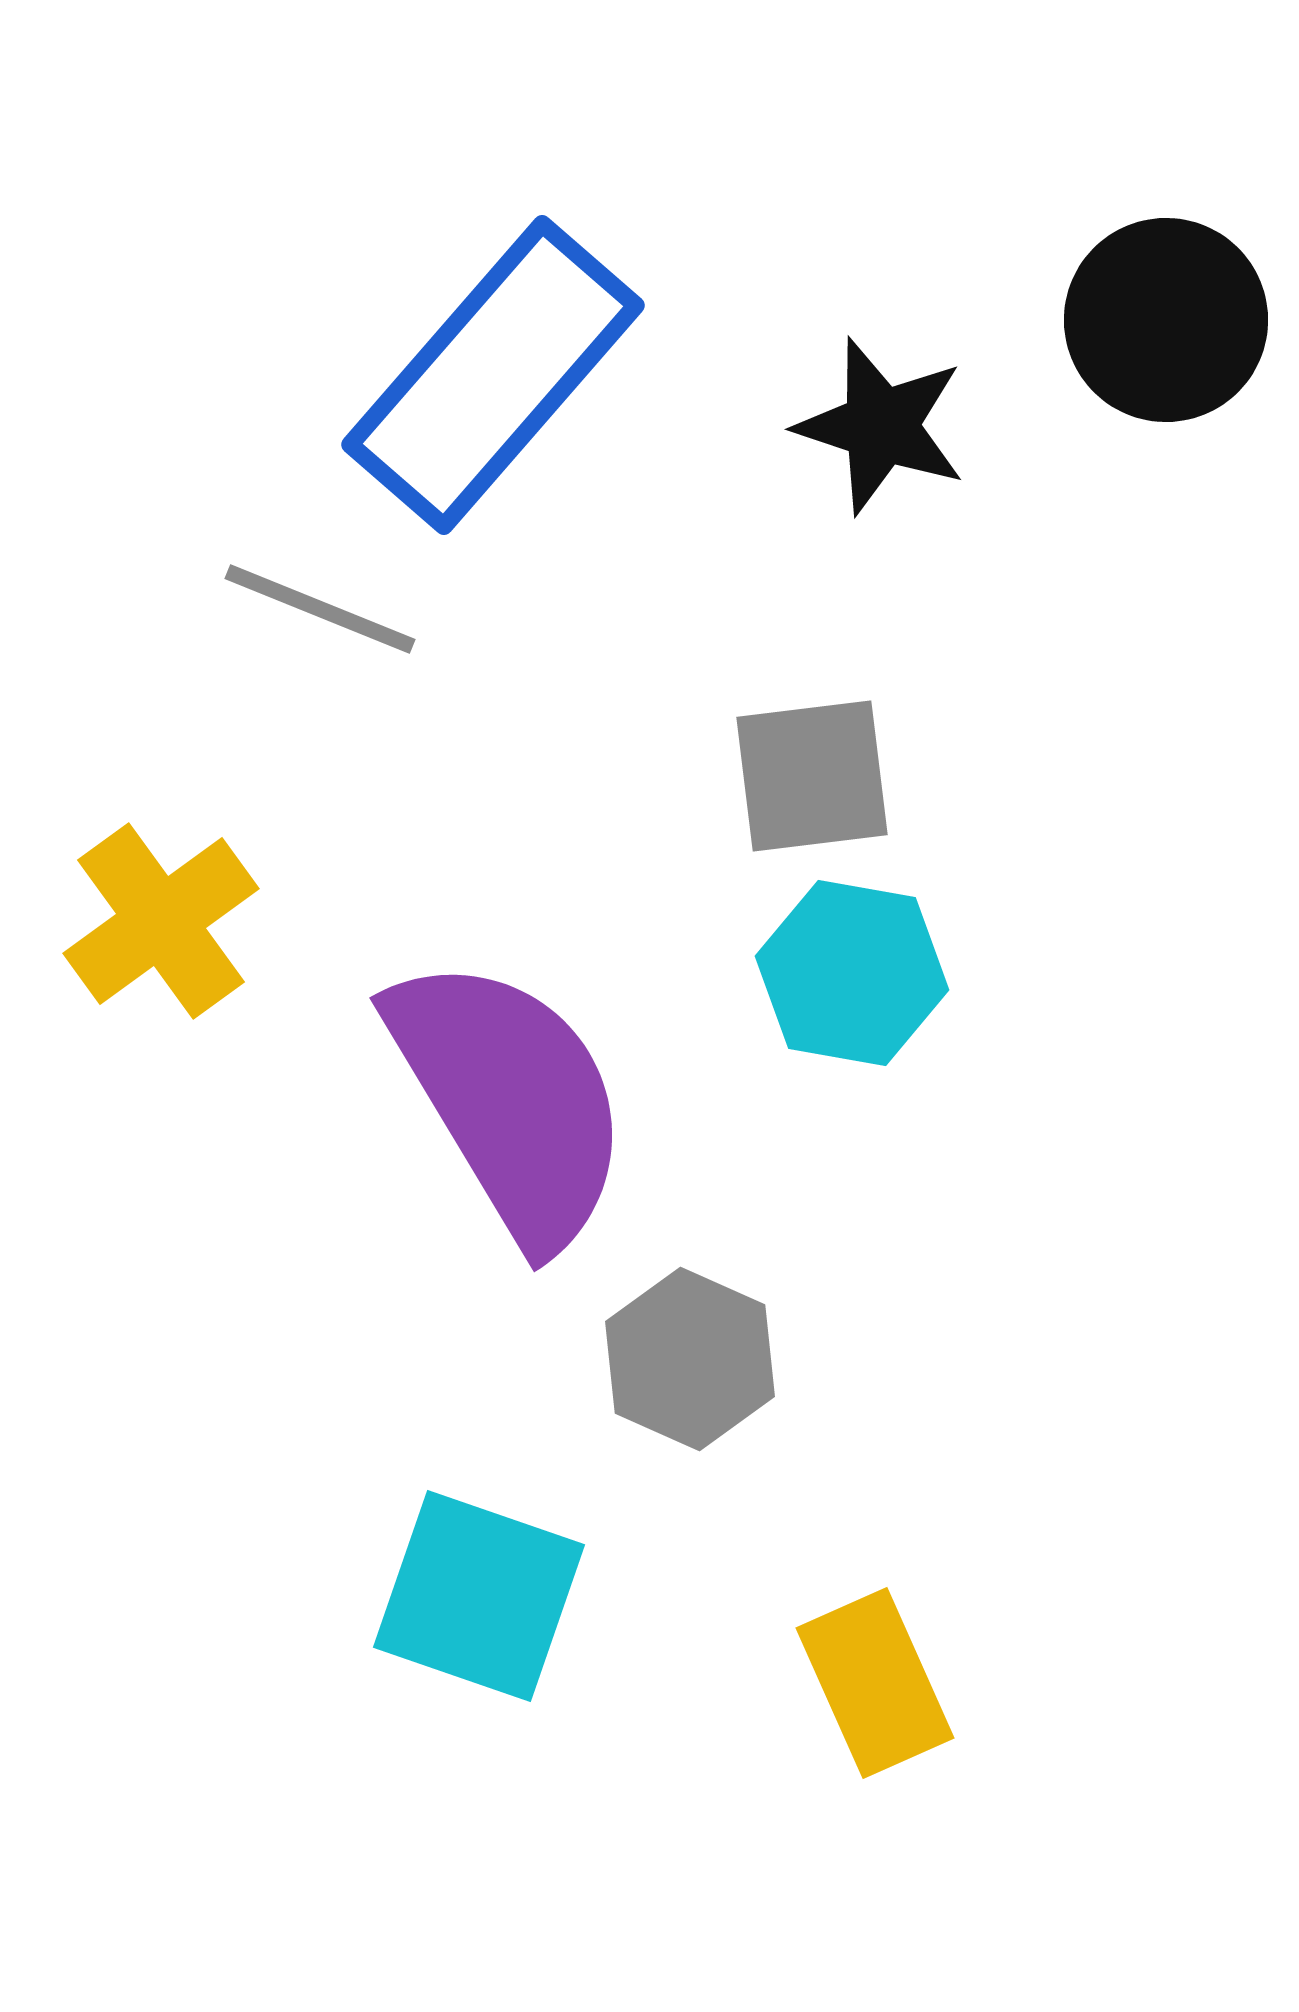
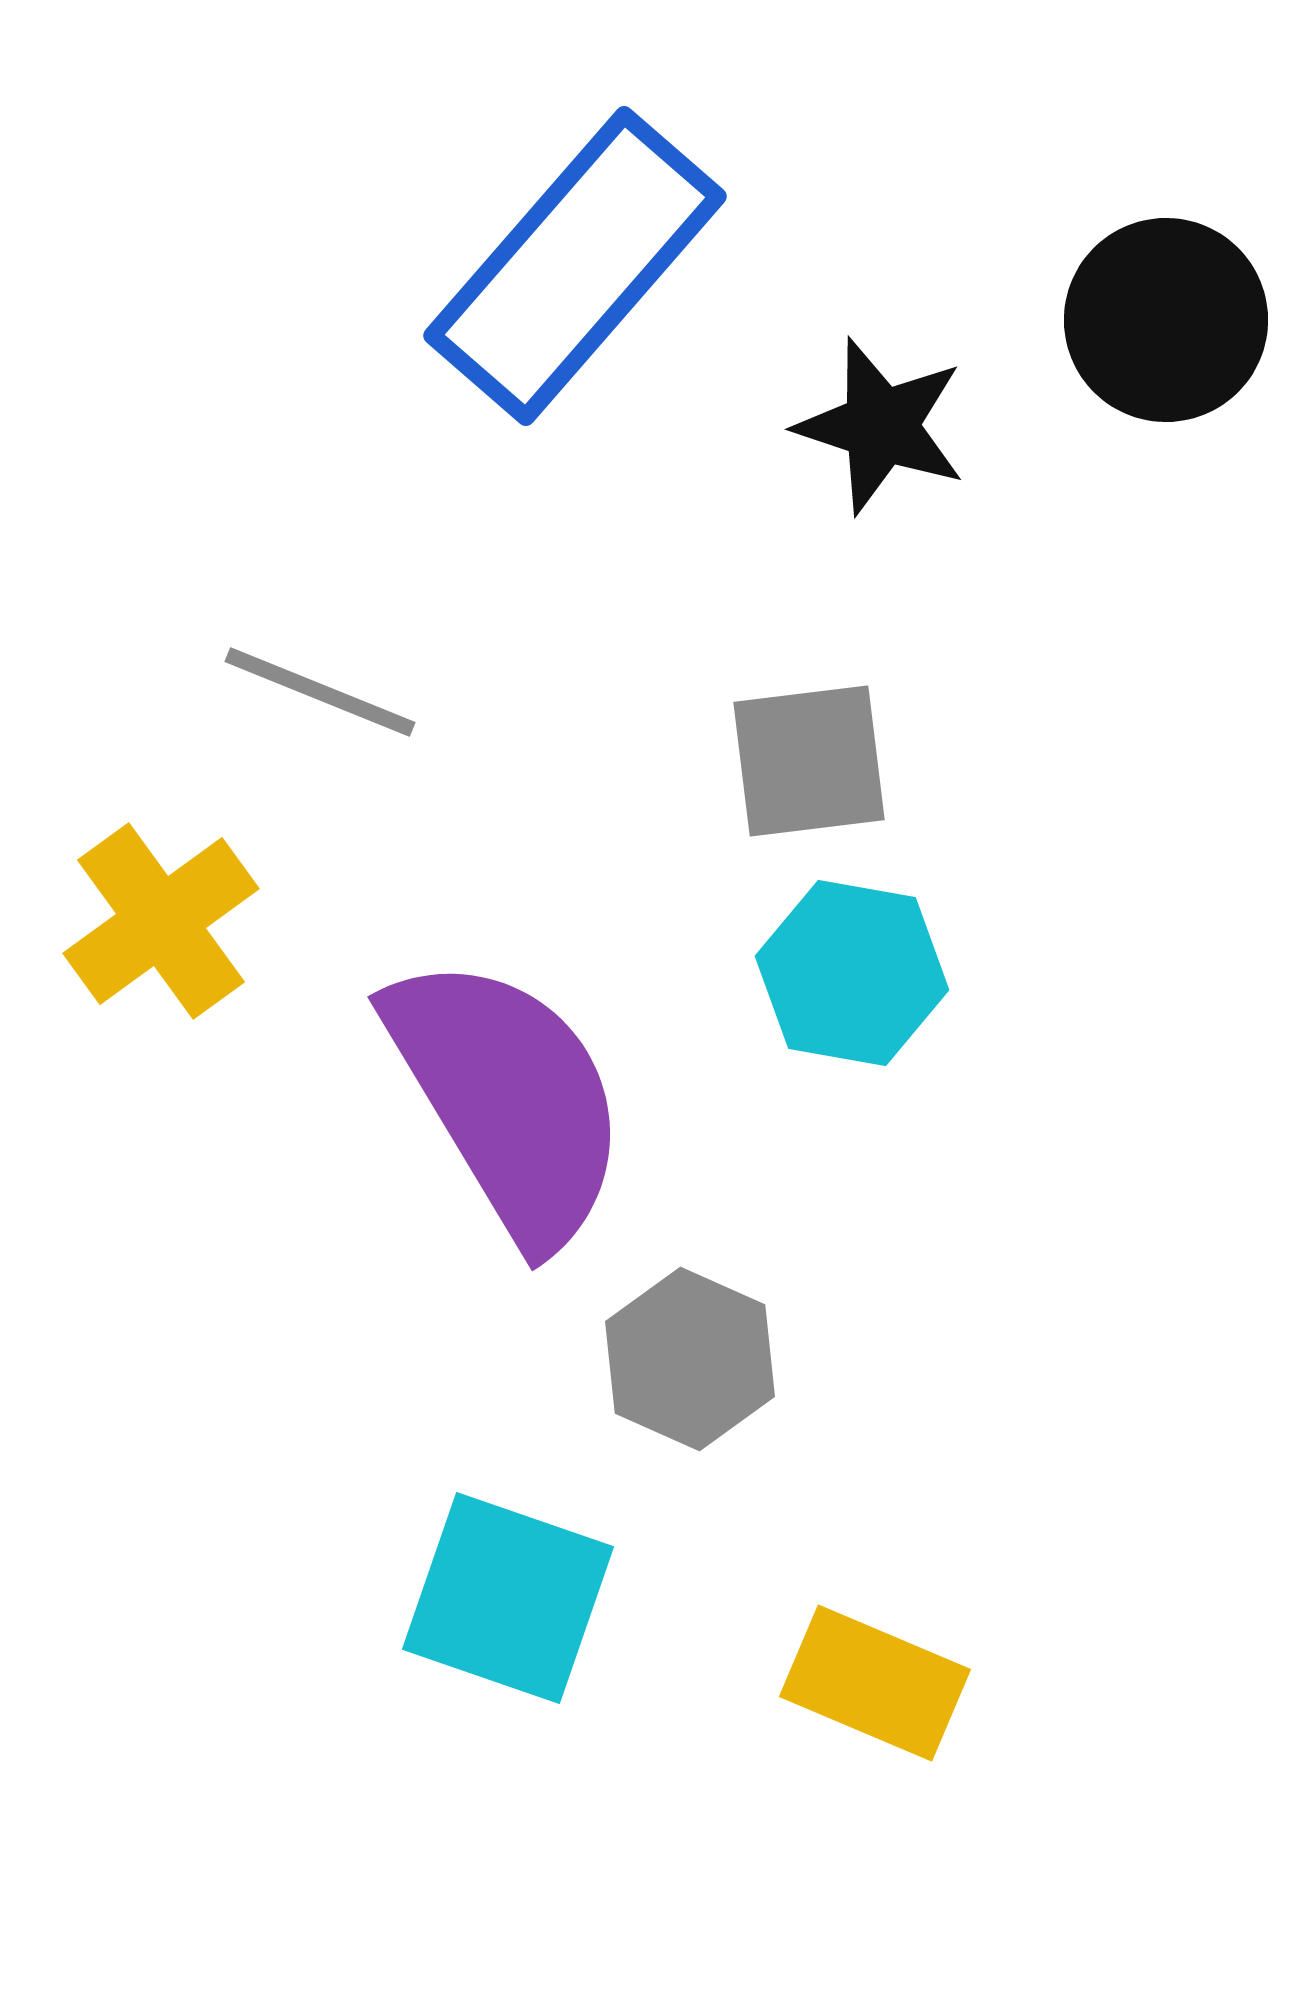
blue rectangle: moved 82 px right, 109 px up
gray line: moved 83 px down
gray square: moved 3 px left, 15 px up
purple semicircle: moved 2 px left, 1 px up
cyan square: moved 29 px right, 2 px down
yellow rectangle: rotated 43 degrees counterclockwise
